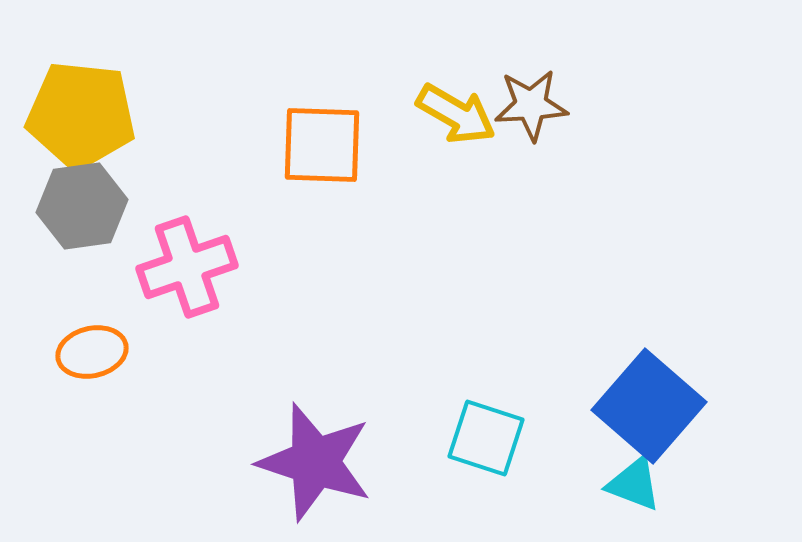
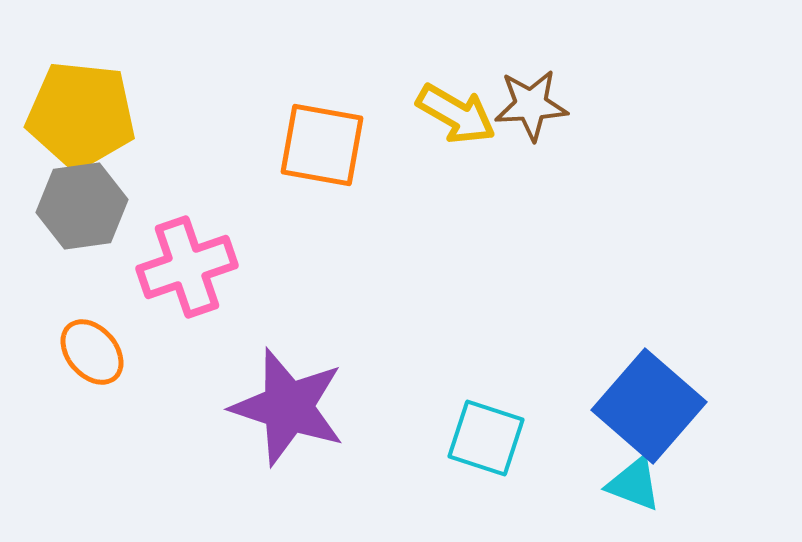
orange square: rotated 8 degrees clockwise
orange ellipse: rotated 62 degrees clockwise
purple star: moved 27 px left, 55 px up
